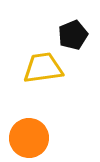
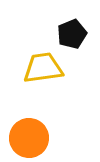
black pentagon: moved 1 px left, 1 px up
